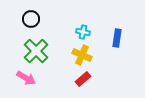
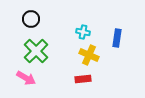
yellow cross: moved 7 px right
red rectangle: rotated 35 degrees clockwise
